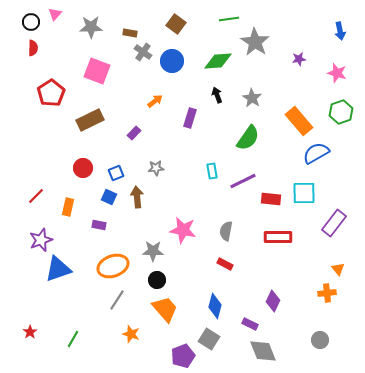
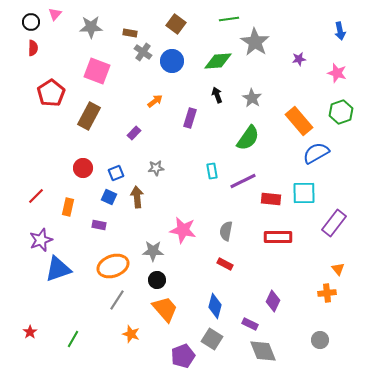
brown rectangle at (90, 120): moved 1 px left, 4 px up; rotated 36 degrees counterclockwise
gray square at (209, 339): moved 3 px right
